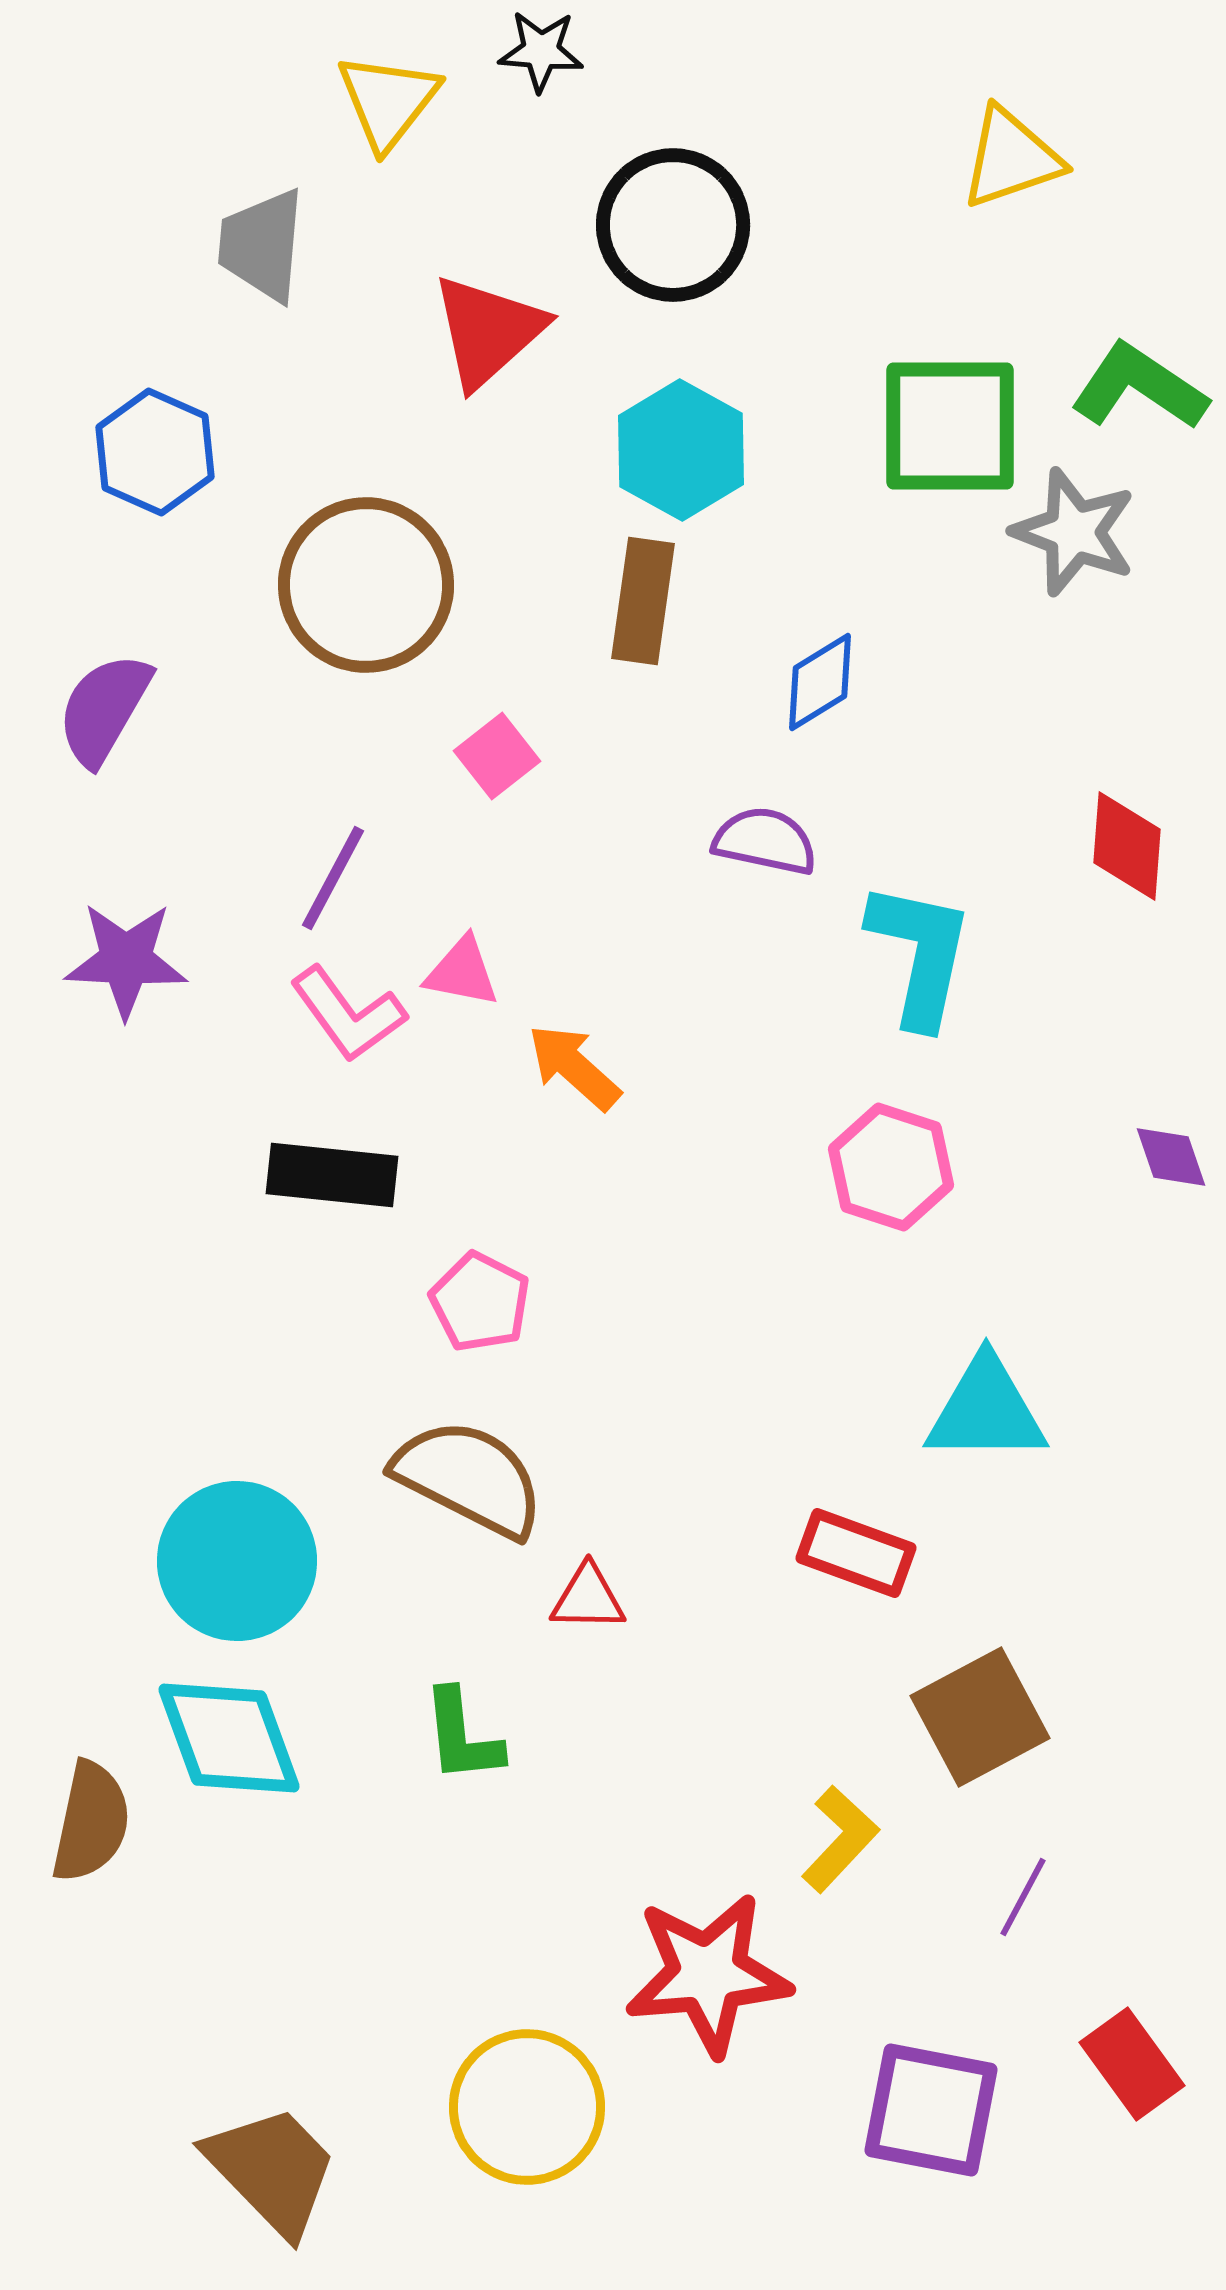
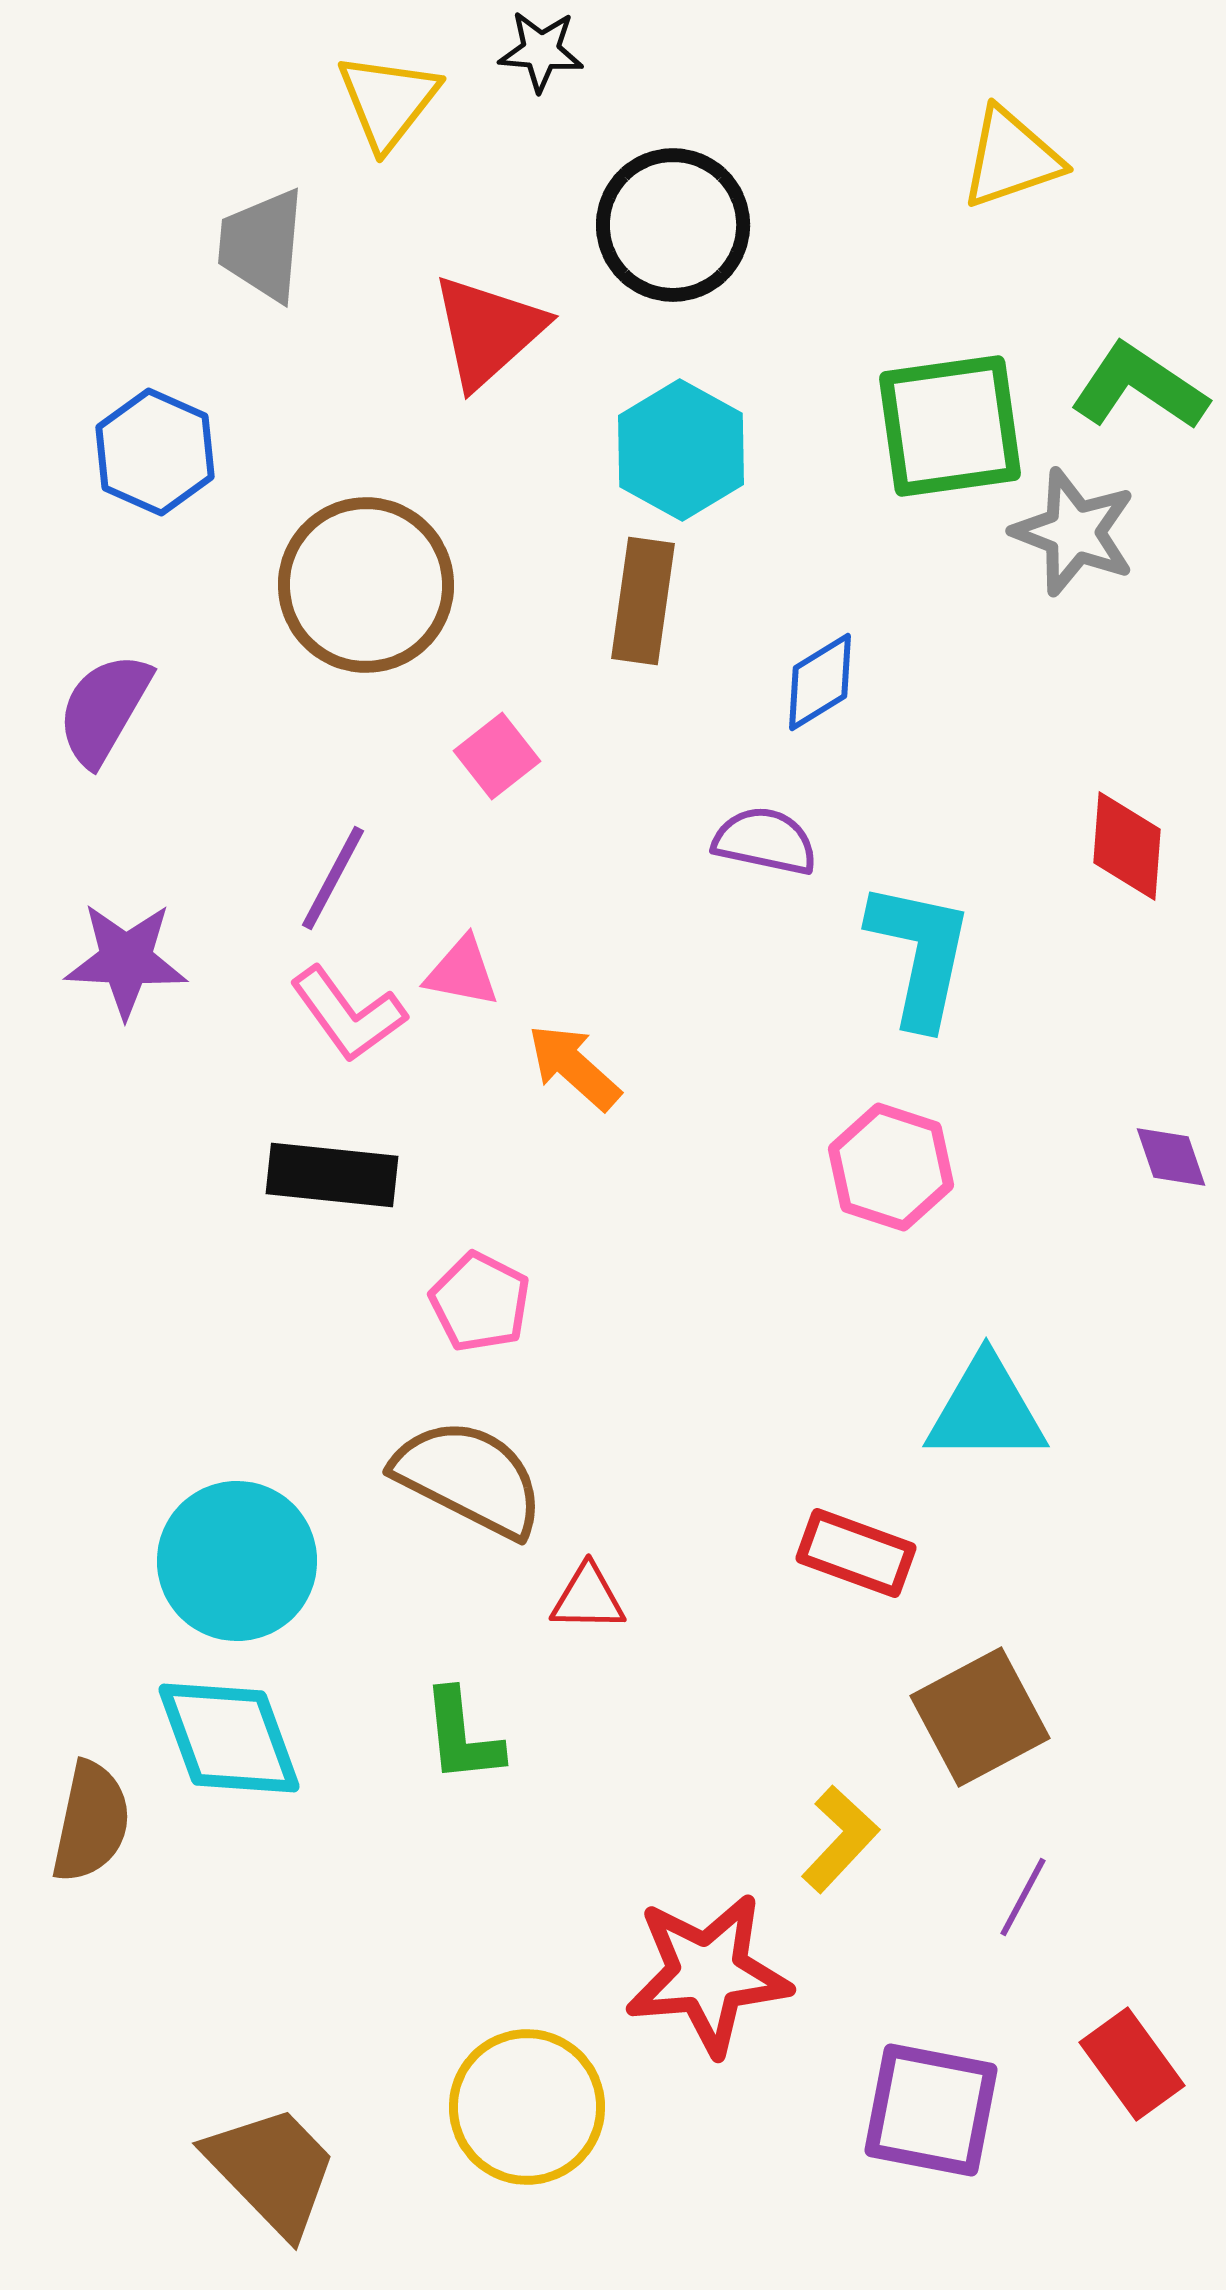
green square at (950, 426): rotated 8 degrees counterclockwise
